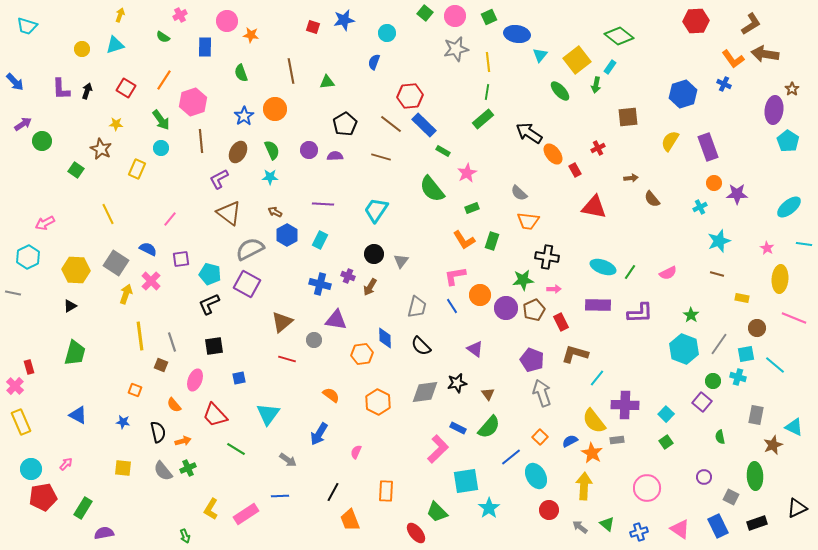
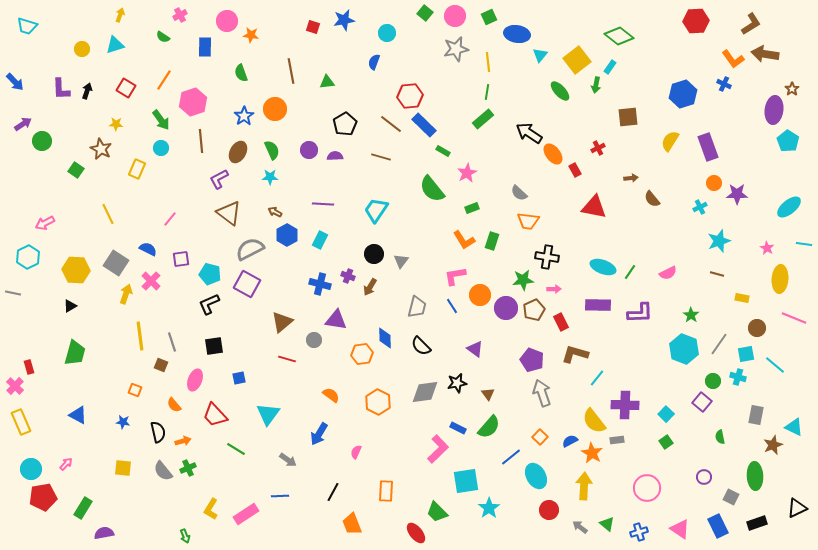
orange trapezoid at (350, 520): moved 2 px right, 4 px down
